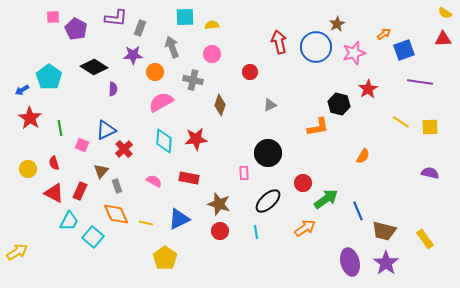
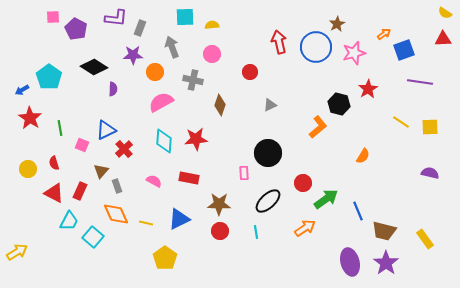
orange L-shape at (318, 127): rotated 30 degrees counterclockwise
brown star at (219, 204): rotated 15 degrees counterclockwise
